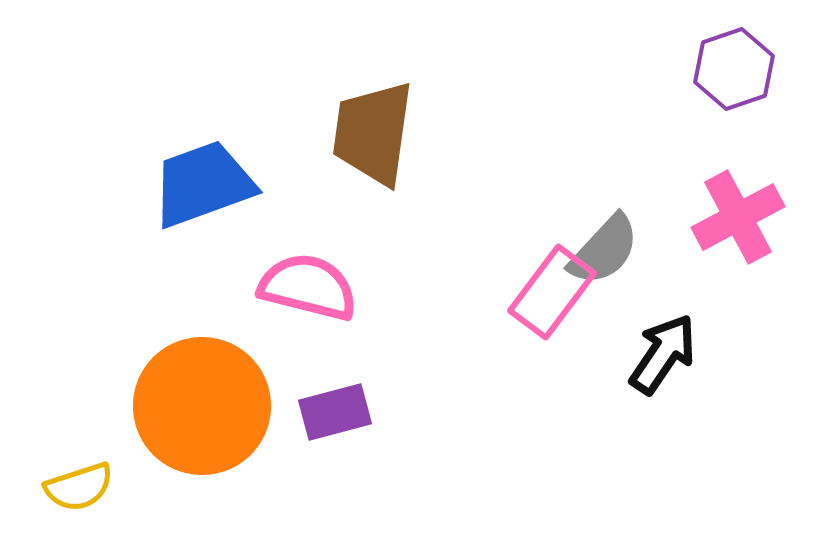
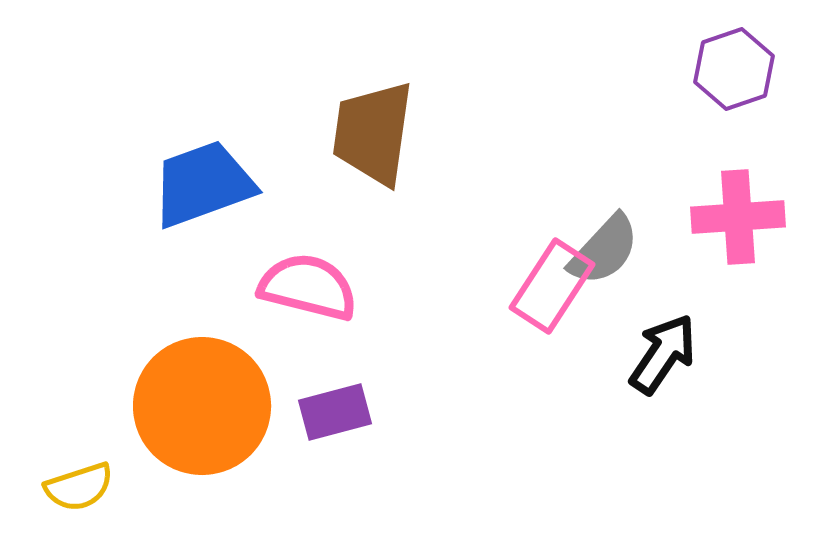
pink cross: rotated 24 degrees clockwise
pink rectangle: moved 6 px up; rotated 4 degrees counterclockwise
